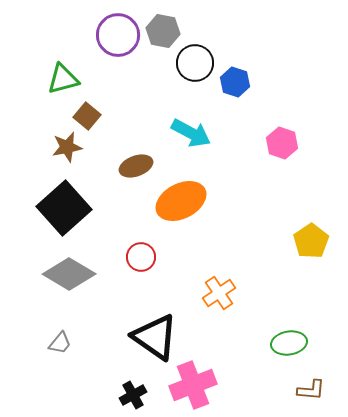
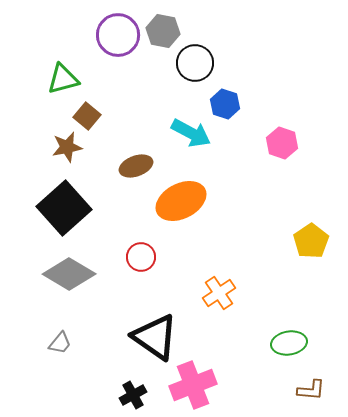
blue hexagon: moved 10 px left, 22 px down
